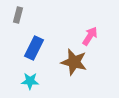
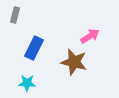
gray rectangle: moved 3 px left
pink arrow: rotated 24 degrees clockwise
cyan star: moved 3 px left, 2 px down
